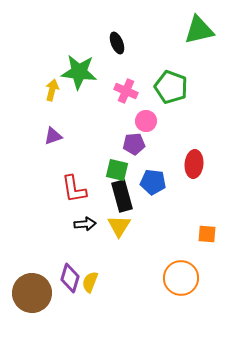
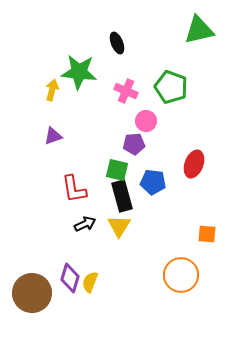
red ellipse: rotated 16 degrees clockwise
black arrow: rotated 20 degrees counterclockwise
orange circle: moved 3 px up
